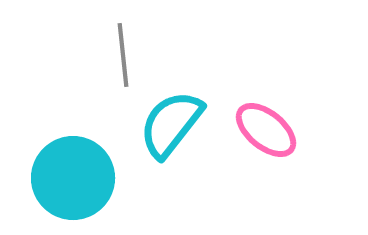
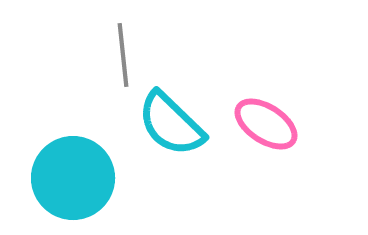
cyan semicircle: rotated 84 degrees counterclockwise
pink ellipse: moved 6 px up; rotated 6 degrees counterclockwise
